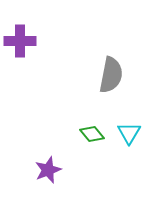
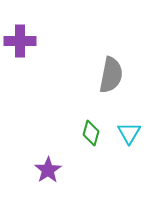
green diamond: moved 1 px left, 1 px up; rotated 55 degrees clockwise
purple star: rotated 12 degrees counterclockwise
